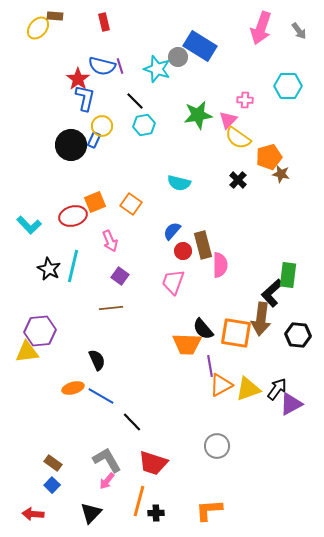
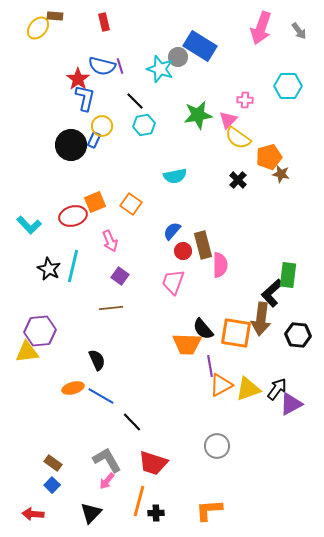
cyan star at (157, 69): moved 3 px right
cyan semicircle at (179, 183): moved 4 px left, 7 px up; rotated 25 degrees counterclockwise
